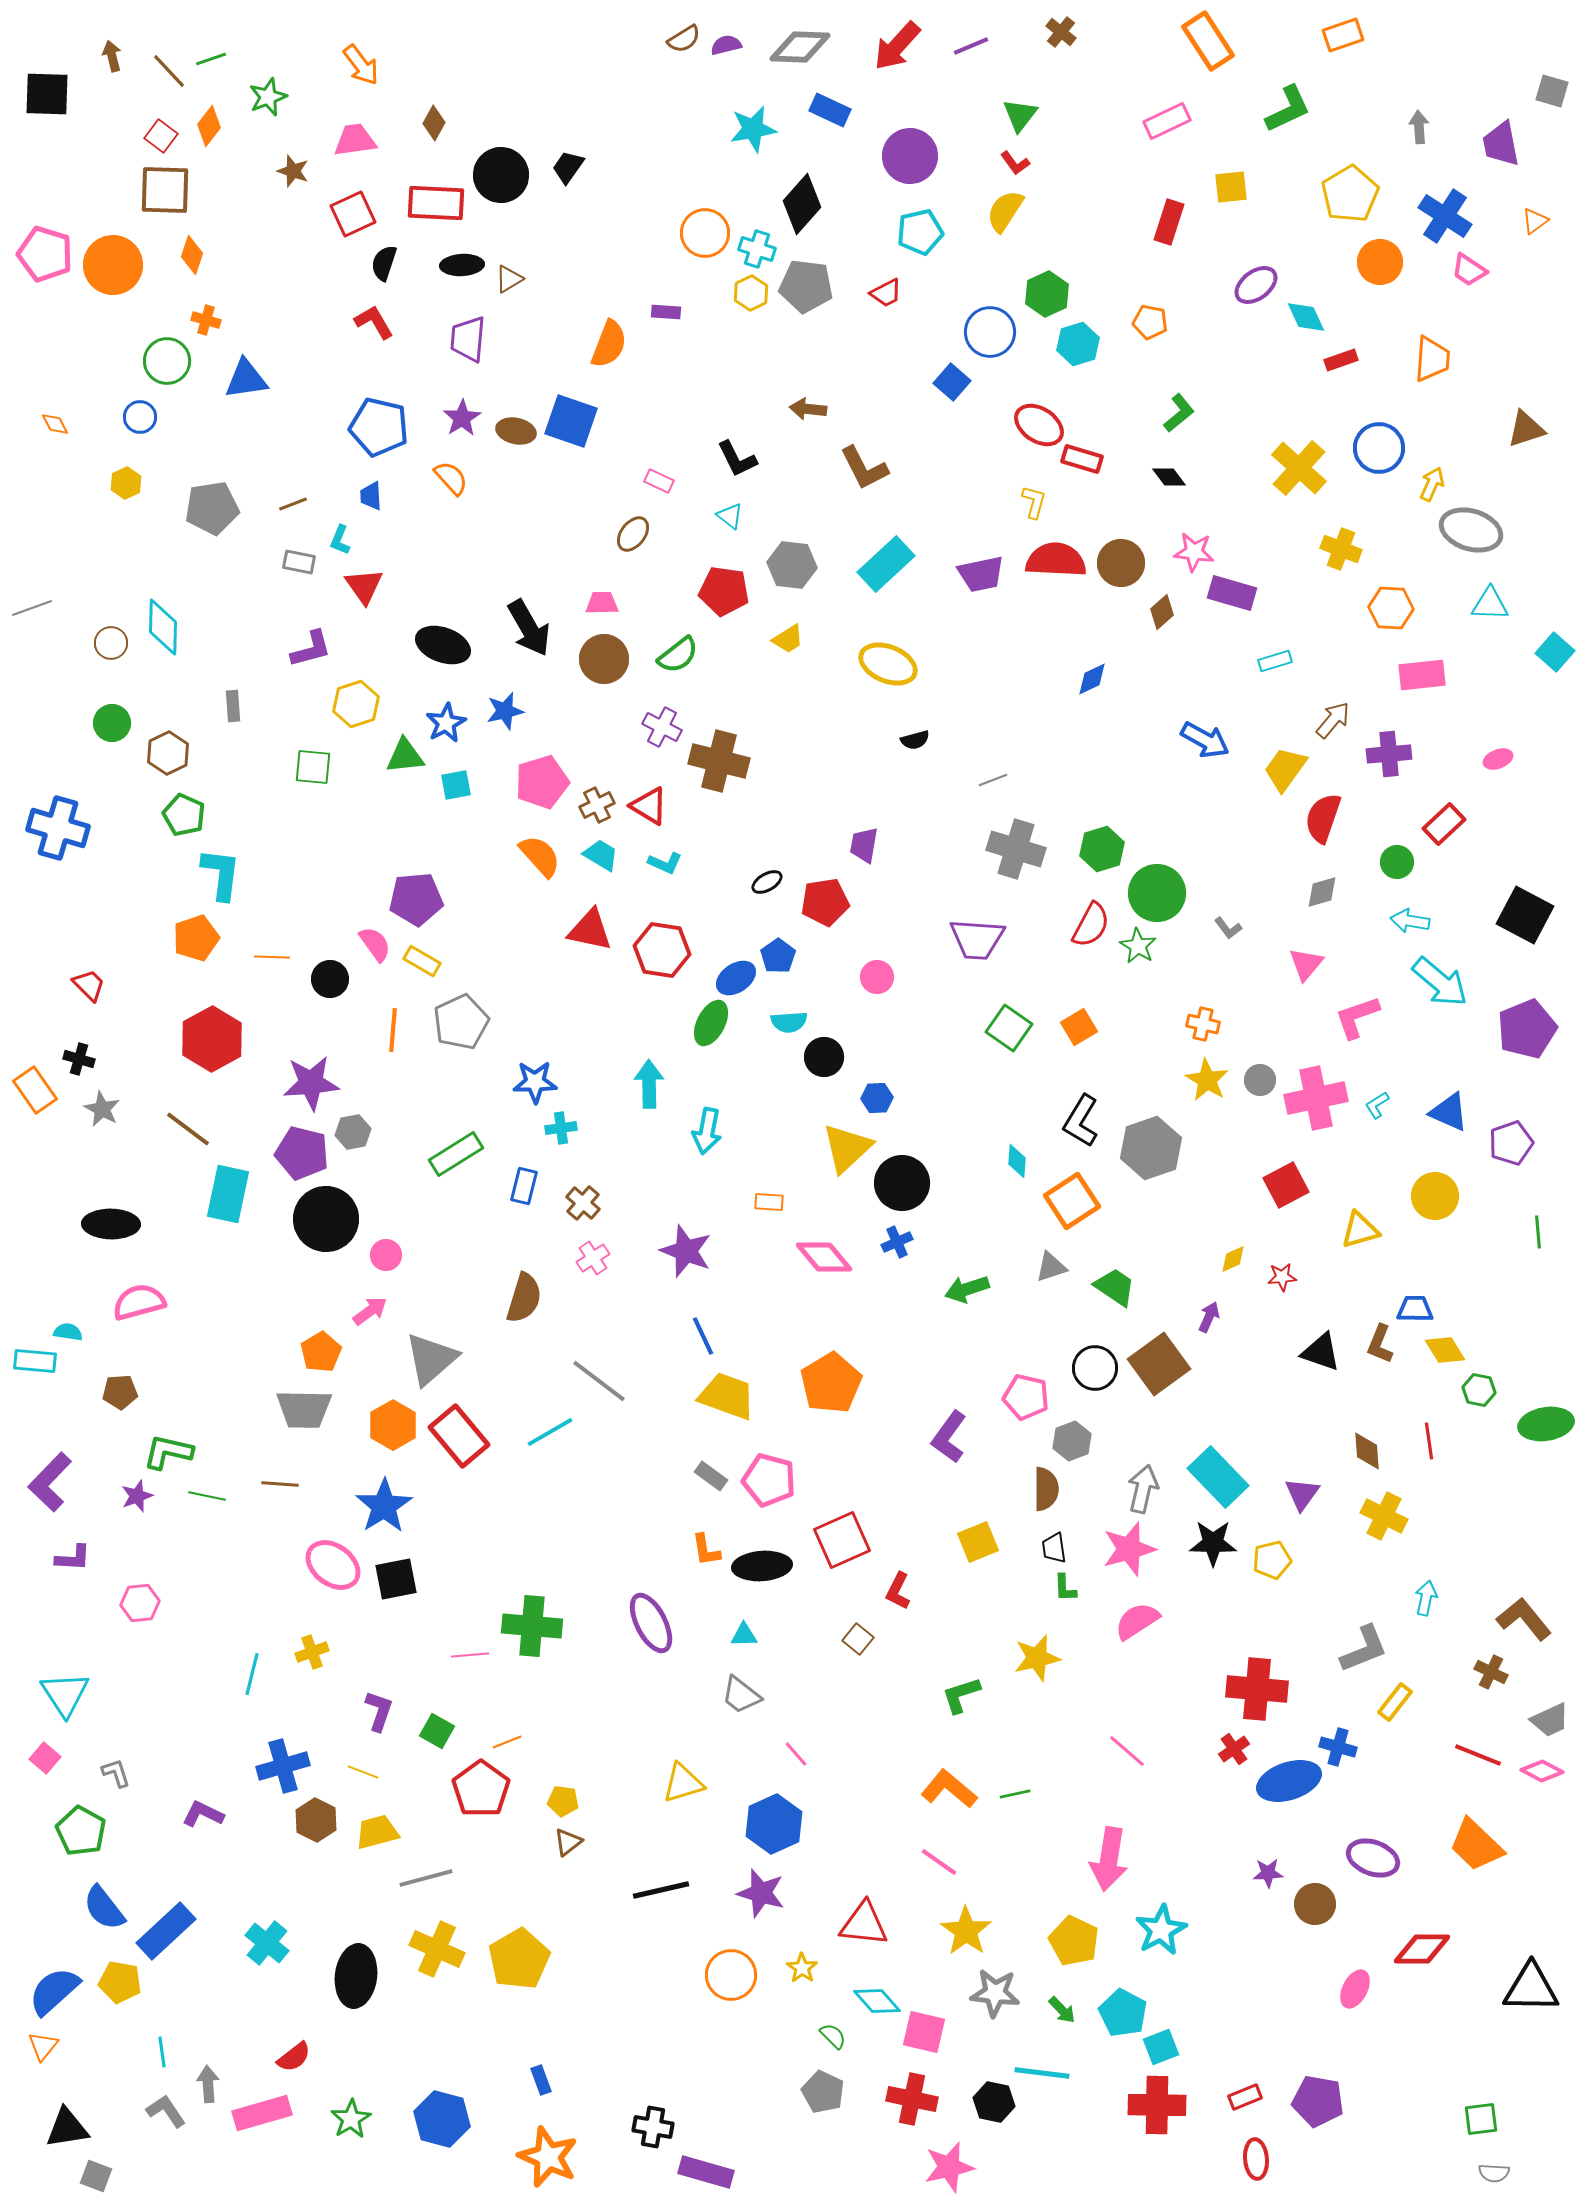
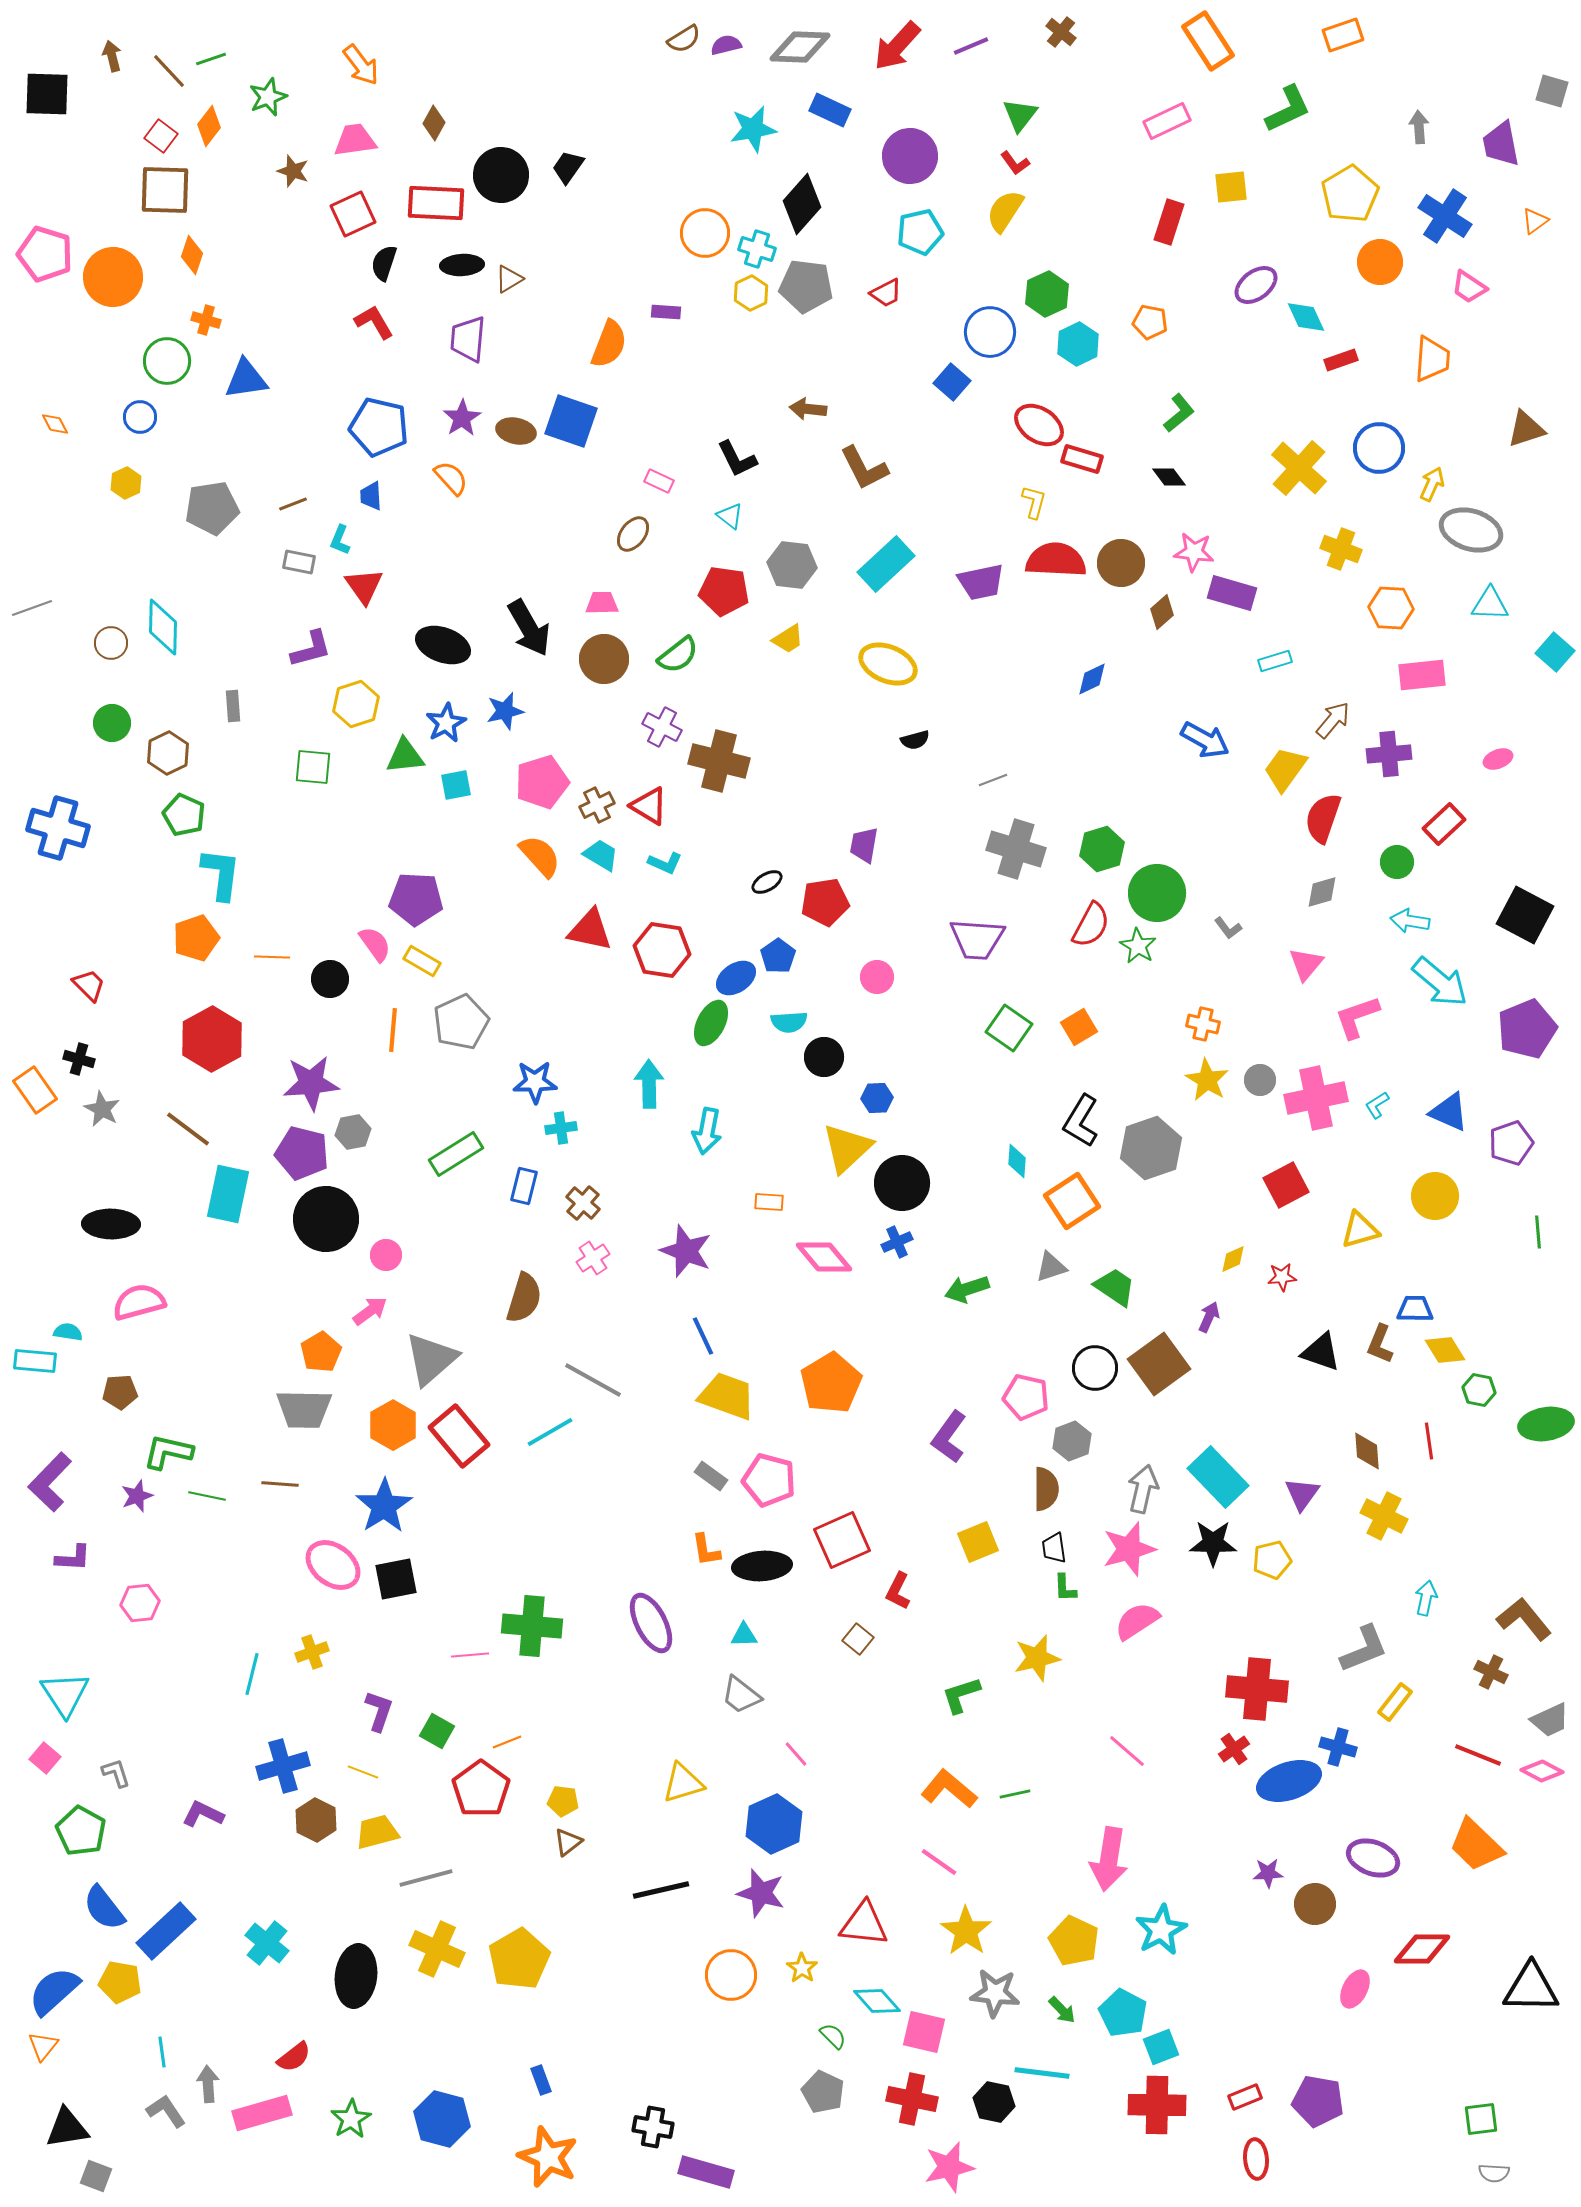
orange circle at (113, 265): moved 12 px down
pink trapezoid at (1469, 270): moved 17 px down
cyan hexagon at (1078, 344): rotated 9 degrees counterclockwise
purple trapezoid at (981, 574): moved 8 px down
purple pentagon at (416, 899): rotated 8 degrees clockwise
gray line at (599, 1381): moved 6 px left, 1 px up; rotated 8 degrees counterclockwise
